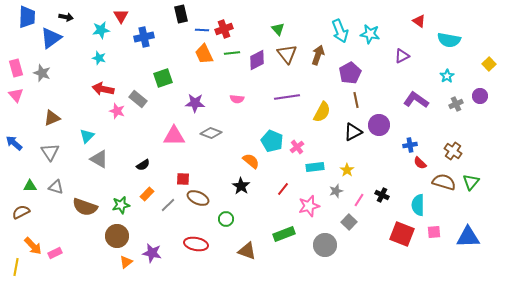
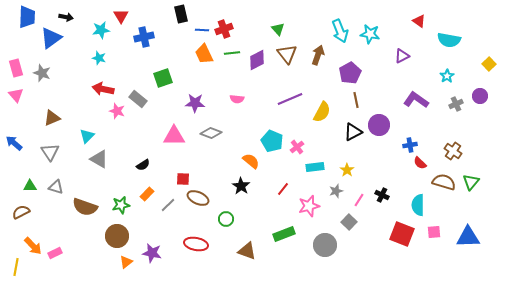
purple line at (287, 97): moved 3 px right, 2 px down; rotated 15 degrees counterclockwise
